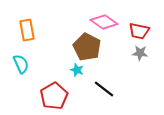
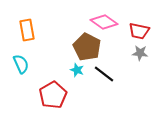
black line: moved 15 px up
red pentagon: moved 1 px left, 1 px up
